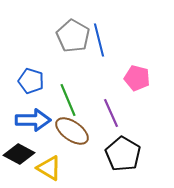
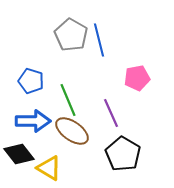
gray pentagon: moved 2 px left, 1 px up
pink pentagon: rotated 25 degrees counterclockwise
blue arrow: moved 1 px down
black diamond: rotated 24 degrees clockwise
